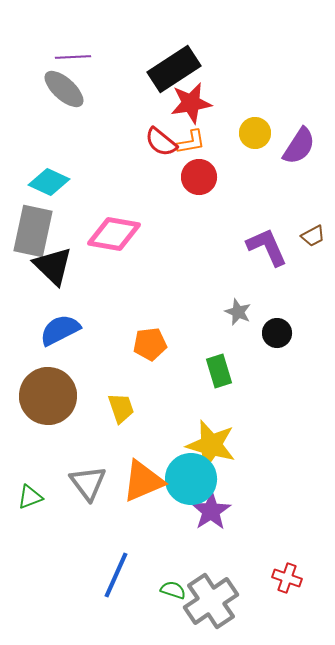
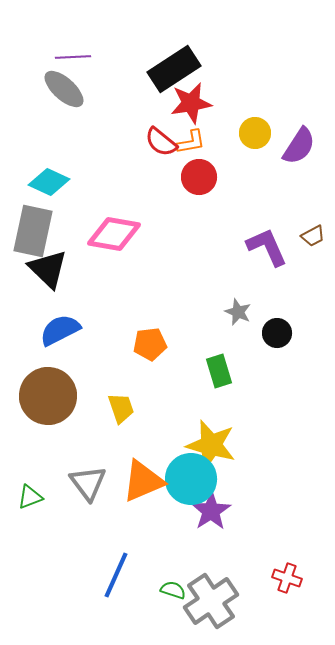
black triangle: moved 5 px left, 3 px down
